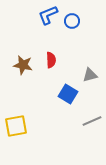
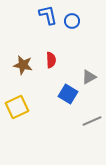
blue L-shape: rotated 100 degrees clockwise
gray triangle: moved 1 px left, 2 px down; rotated 14 degrees counterclockwise
yellow square: moved 1 px right, 19 px up; rotated 15 degrees counterclockwise
